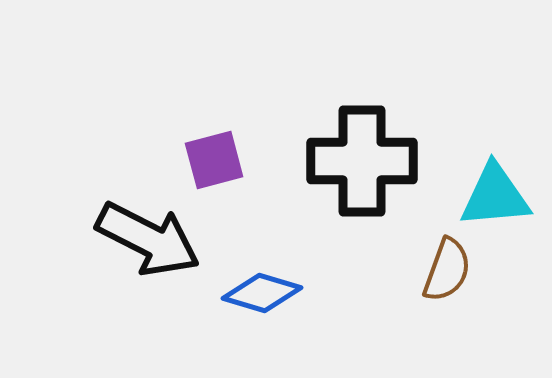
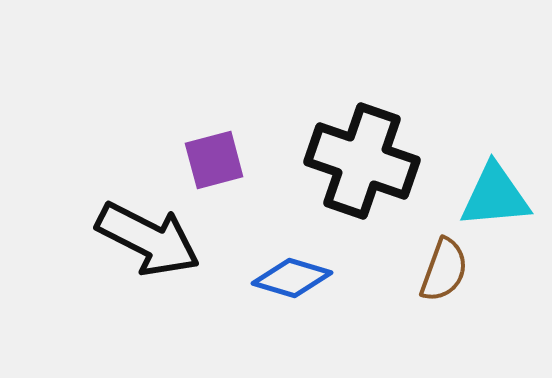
black cross: rotated 19 degrees clockwise
brown semicircle: moved 3 px left
blue diamond: moved 30 px right, 15 px up
